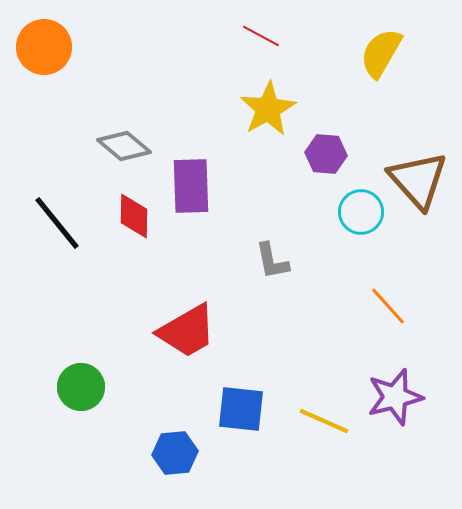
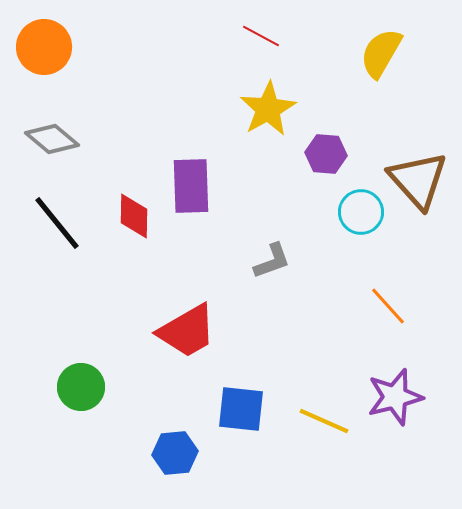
gray diamond: moved 72 px left, 7 px up
gray L-shape: rotated 99 degrees counterclockwise
